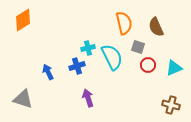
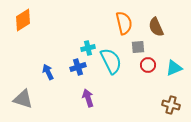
gray square: rotated 24 degrees counterclockwise
cyan semicircle: moved 1 px left, 4 px down
blue cross: moved 1 px right, 1 px down
